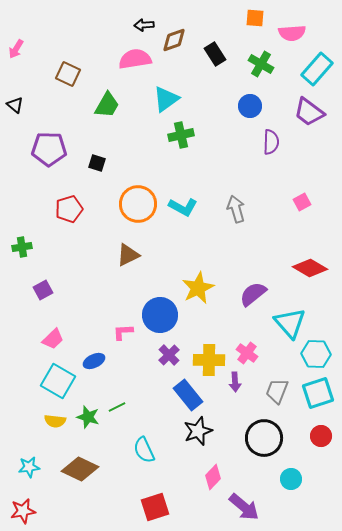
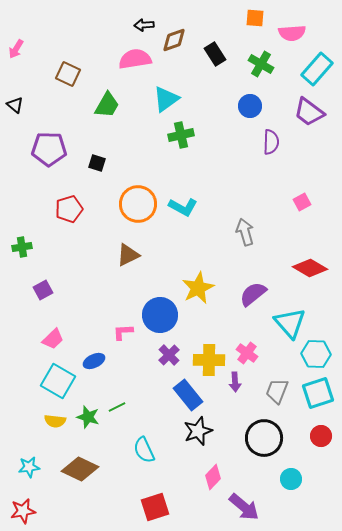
gray arrow at (236, 209): moved 9 px right, 23 px down
